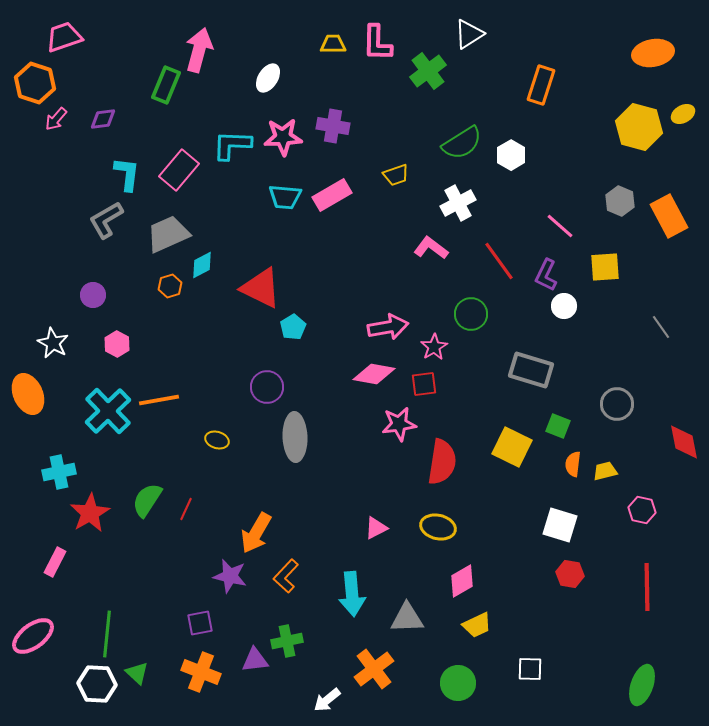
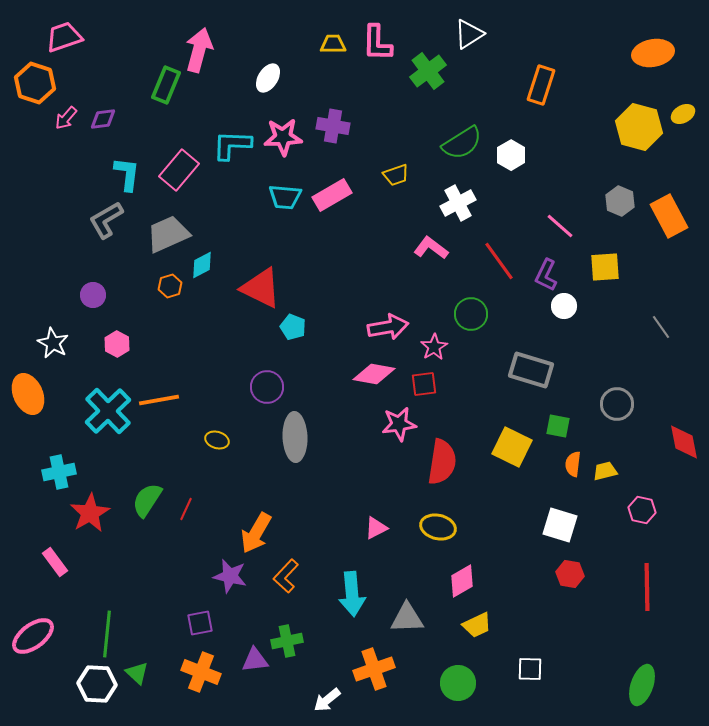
pink arrow at (56, 119): moved 10 px right, 1 px up
cyan pentagon at (293, 327): rotated 20 degrees counterclockwise
green square at (558, 426): rotated 10 degrees counterclockwise
pink rectangle at (55, 562): rotated 64 degrees counterclockwise
orange cross at (374, 669): rotated 18 degrees clockwise
